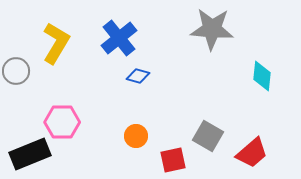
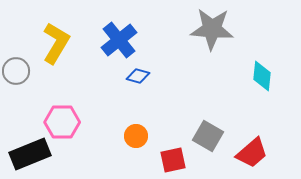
blue cross: moved 2 px down
